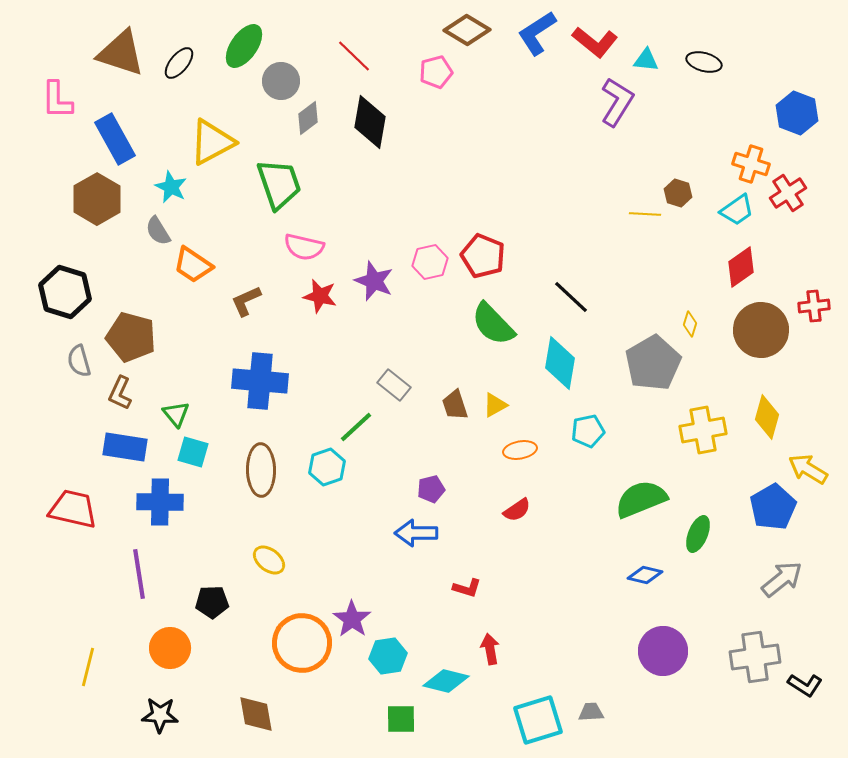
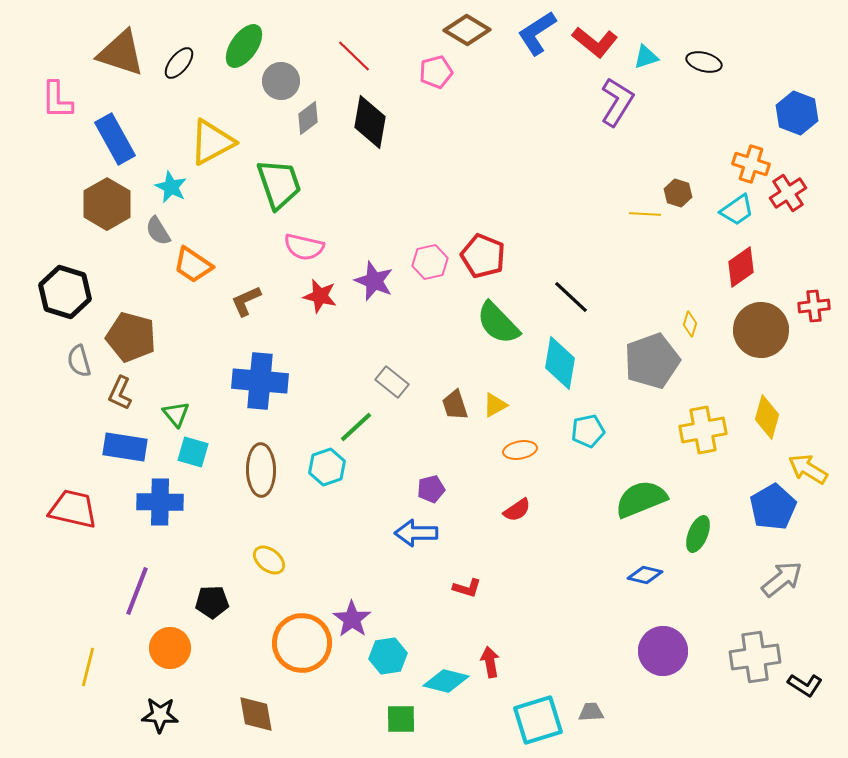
cyan triangle at (646, 60): moved 3 px up; rotated 24 degrees counterclockwise
brown hexagon at (97, 199): moved 10 px right, 5 px down
green semicircle at (493, 324): moved 5 px right, 1 px up
gray pentagon at (653, 363): moved 1 px left, 2 px up; rotated 10 degrees clockwise
gray rectangle at (394, 385): moved 2 px left, 3 px up
purple line at (139, 574): moved 2 px left, 17 px down; rotated 30 degrees clockwise
red arrow at (490, 649): moved 13 px down
